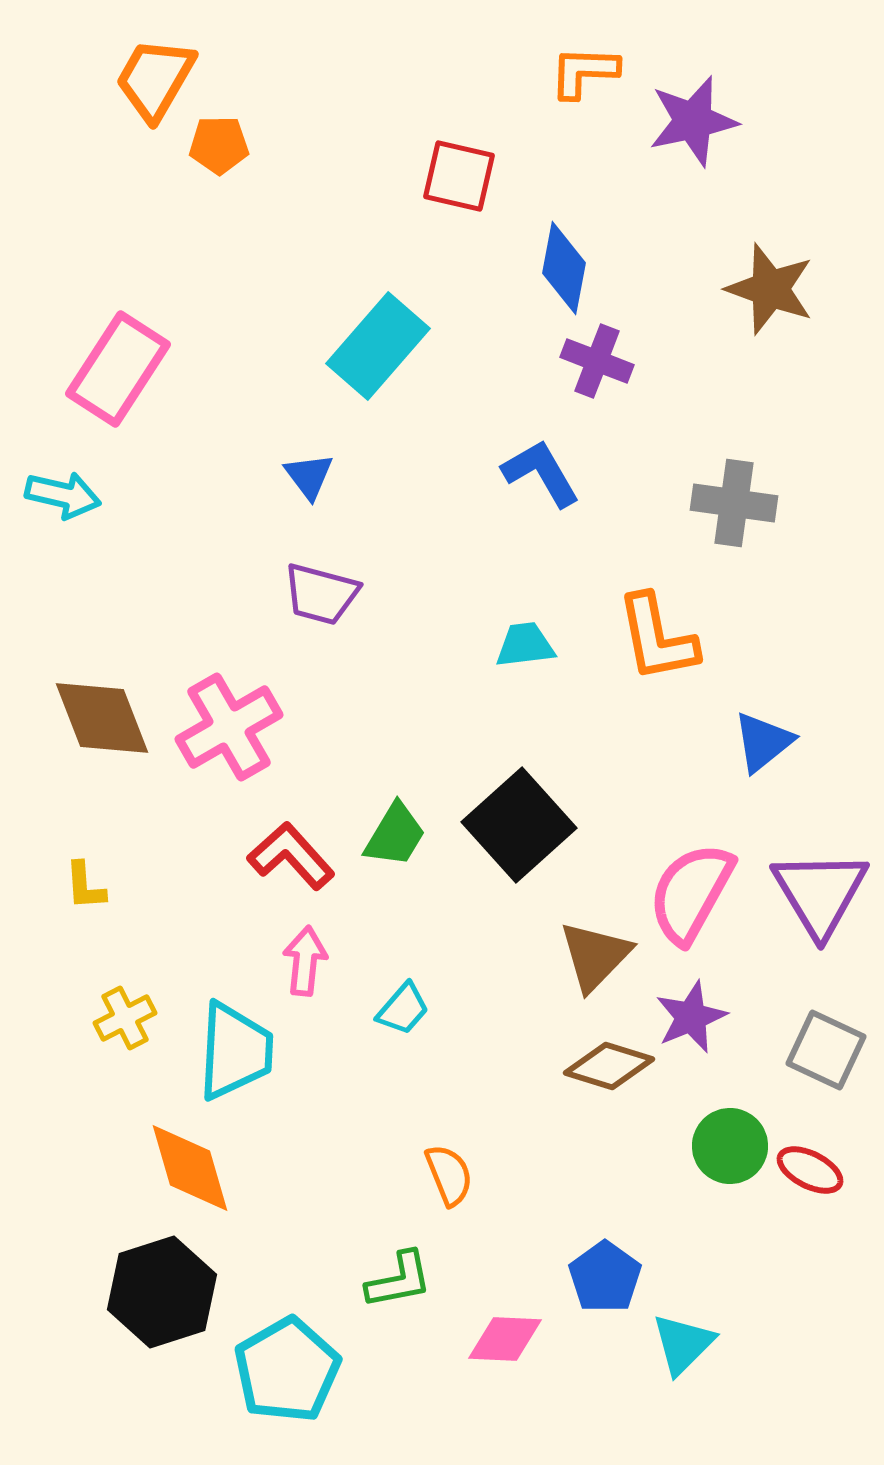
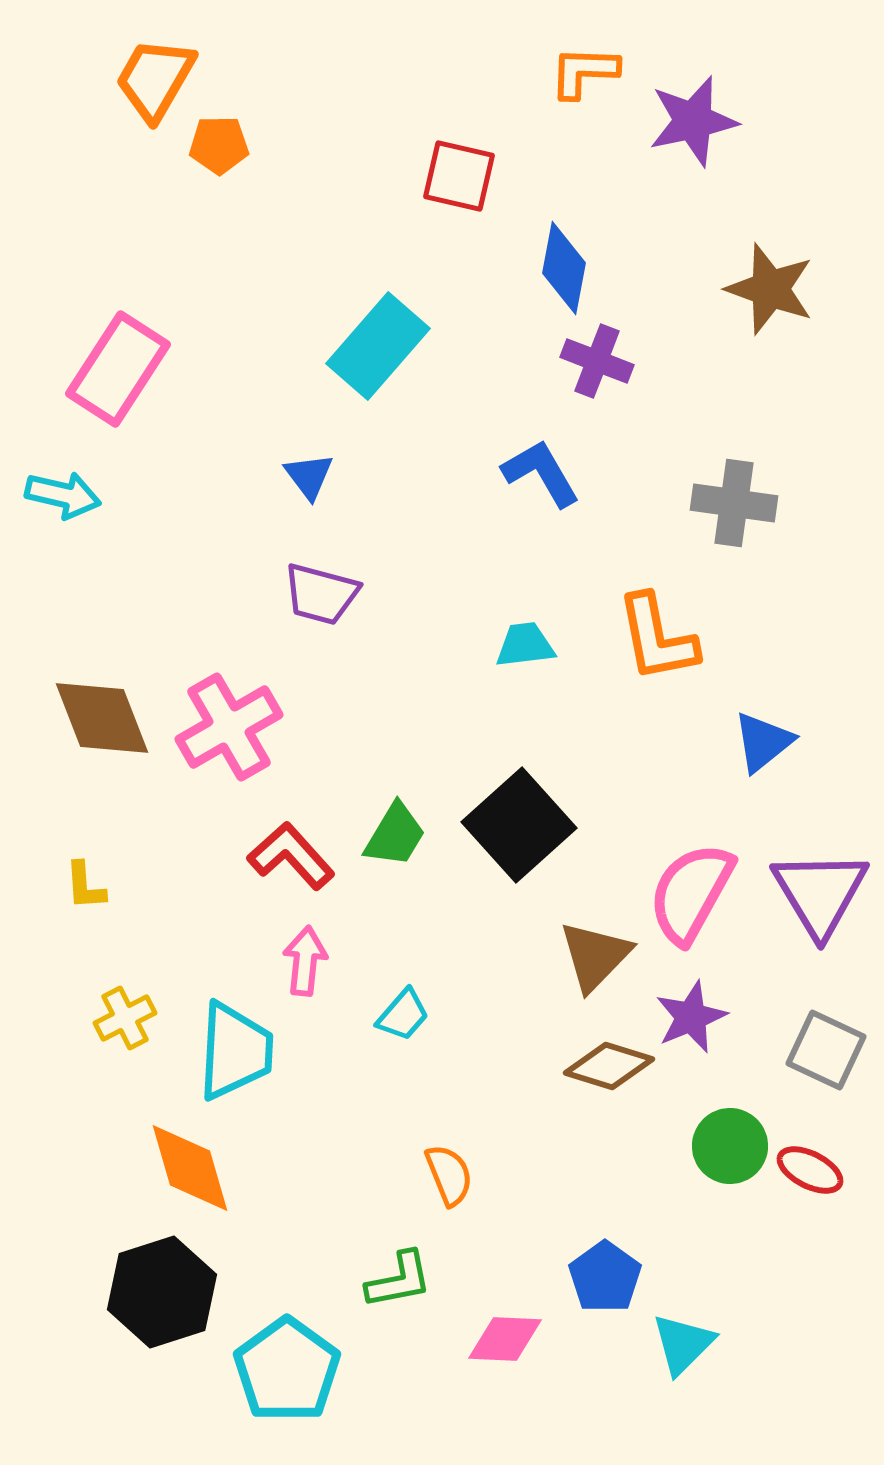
cyan trapezoid at (403, 1009): moved 6 px down
cyan pentagon at (287, 1370): rotated 6 degrees counterclockwise
